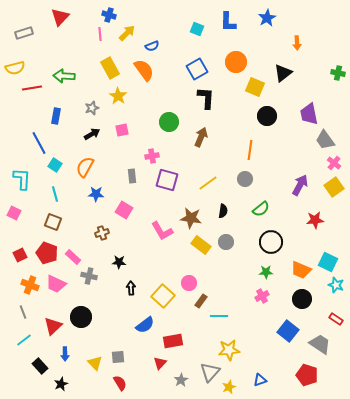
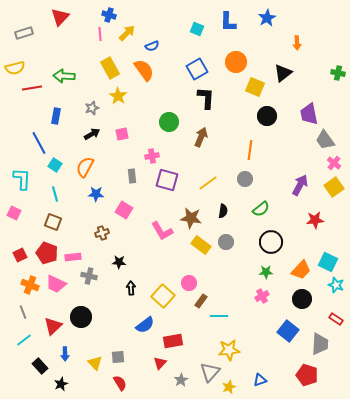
pink square at (122, 130): moved 4 px down
pink rectangle at (73, 257): rotated 49 degrees counterclockwise
orange trapezoid at (301, 270): rotated 70 degrees counterclockwise
gray trapezoid at (320, 344): rotated 60 degrees clockwise
